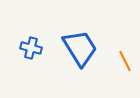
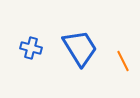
orange line: moved 2 px left
